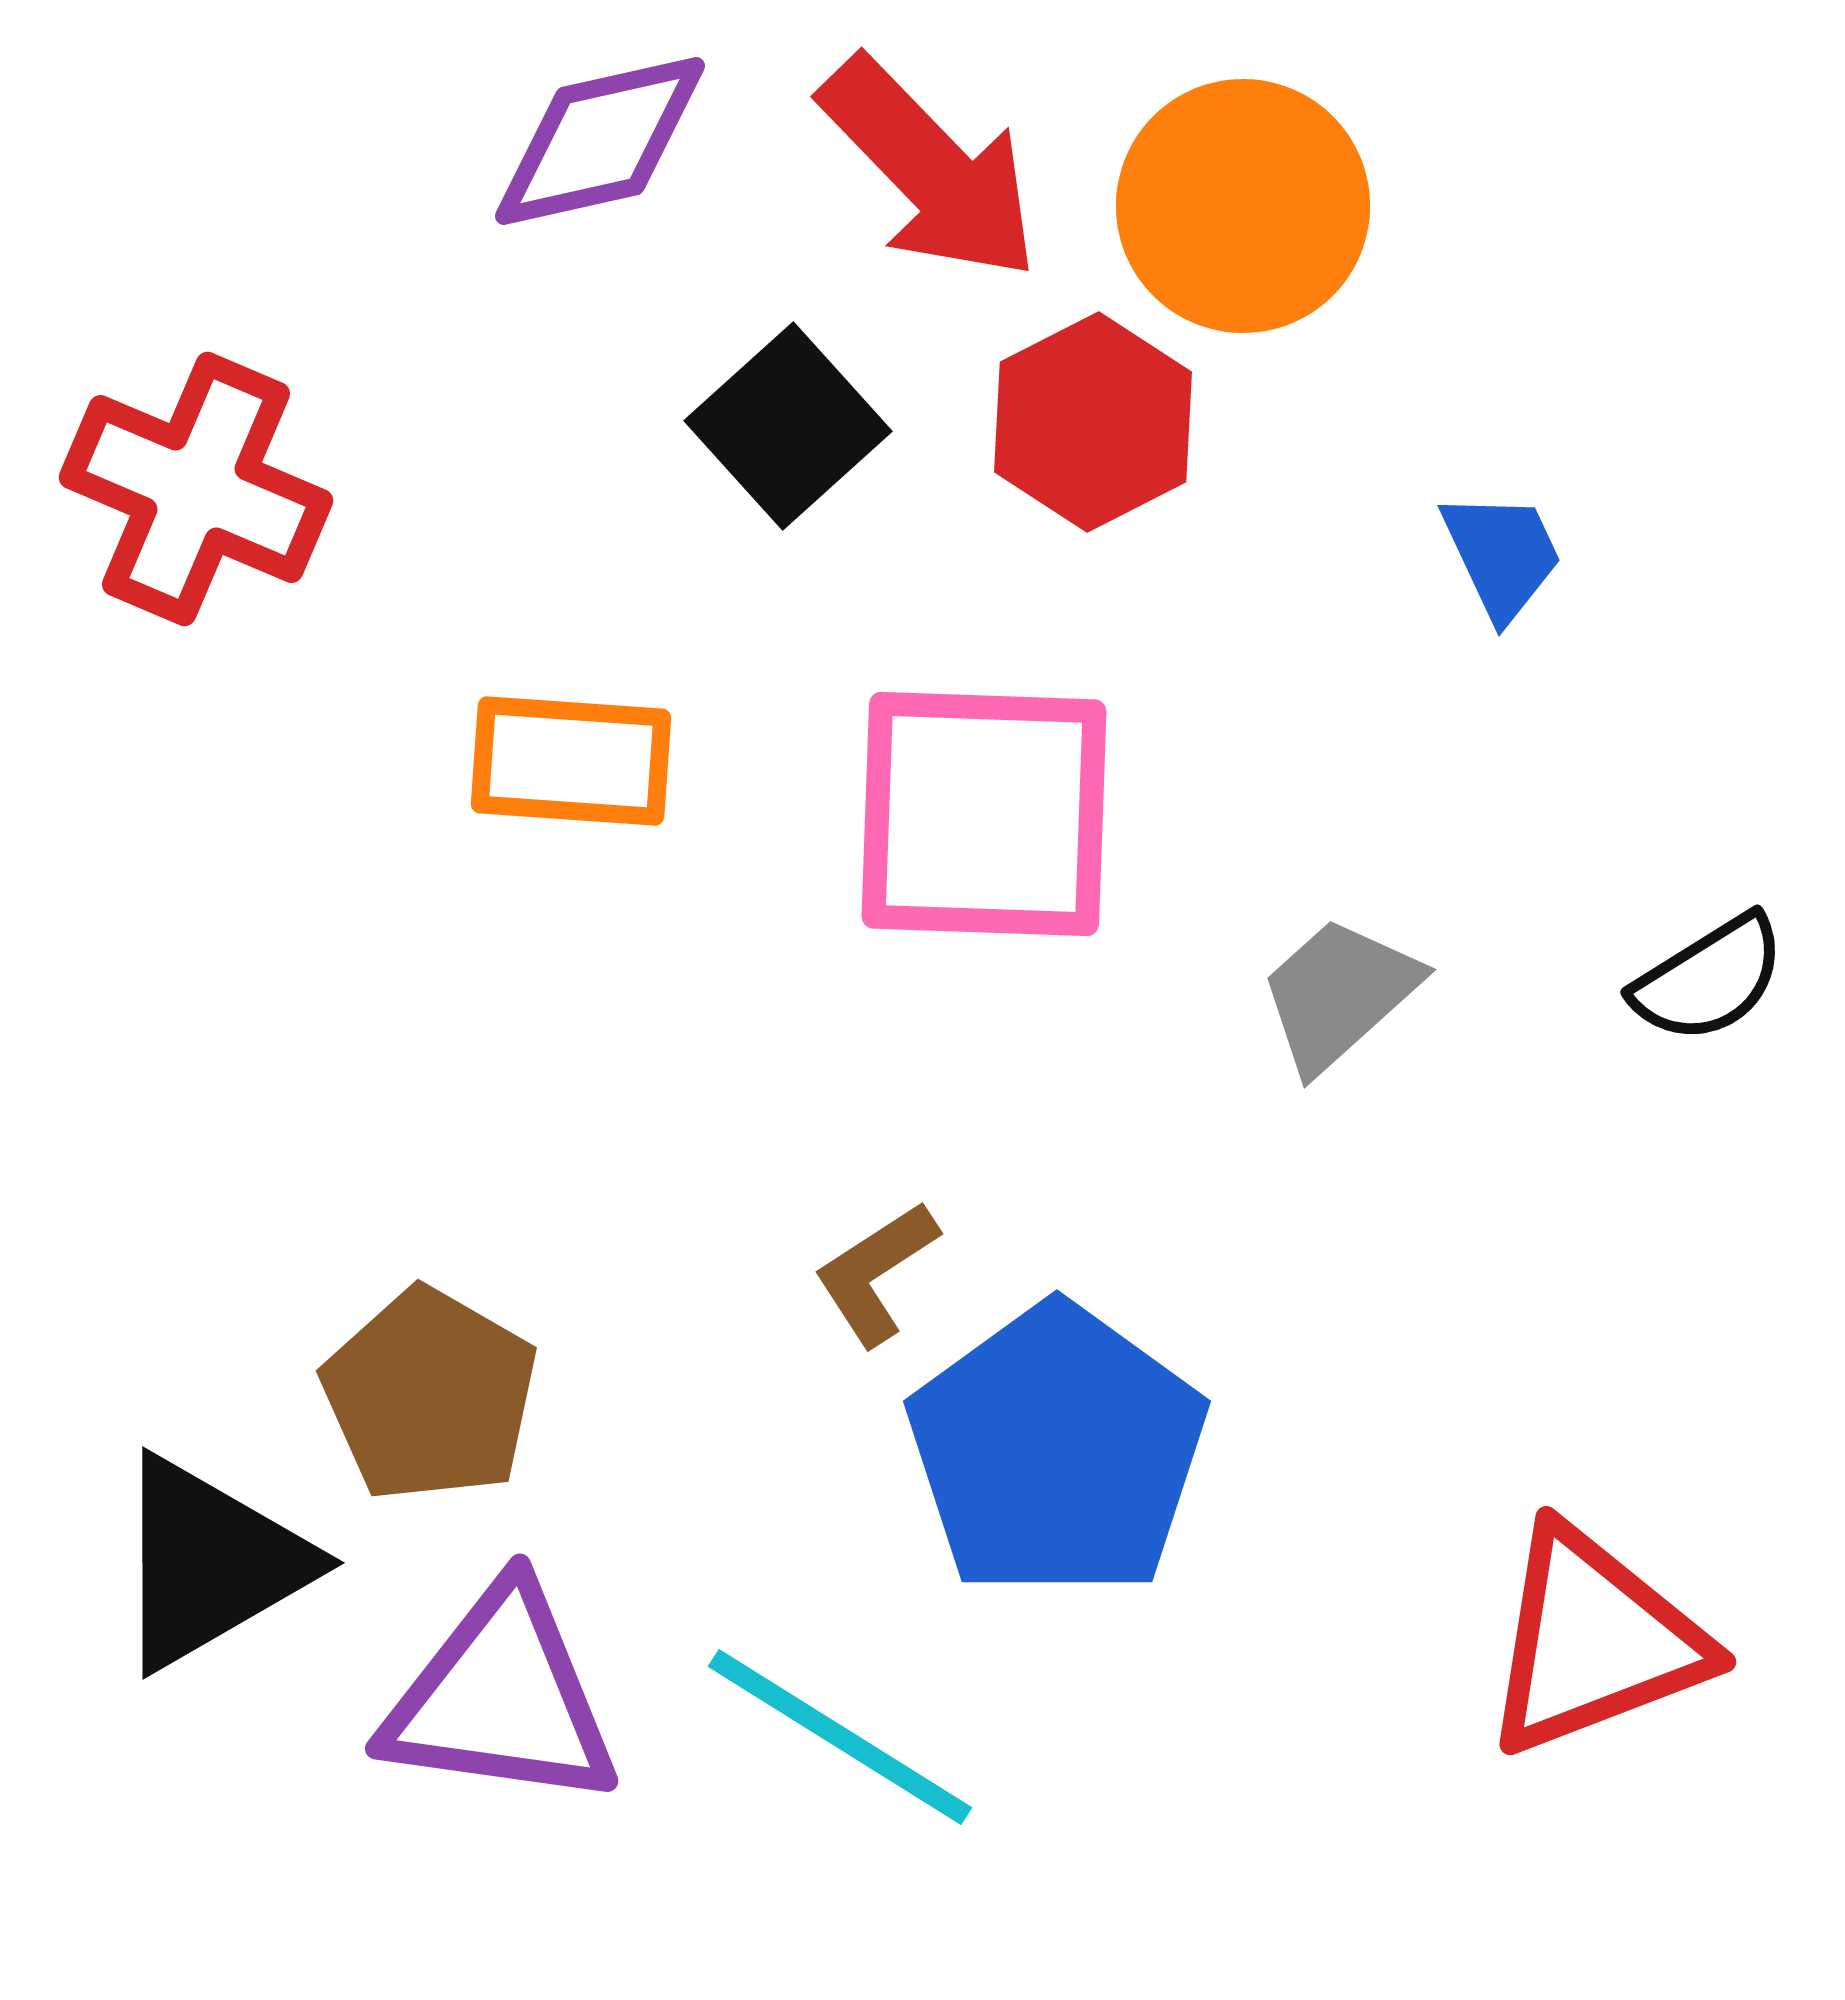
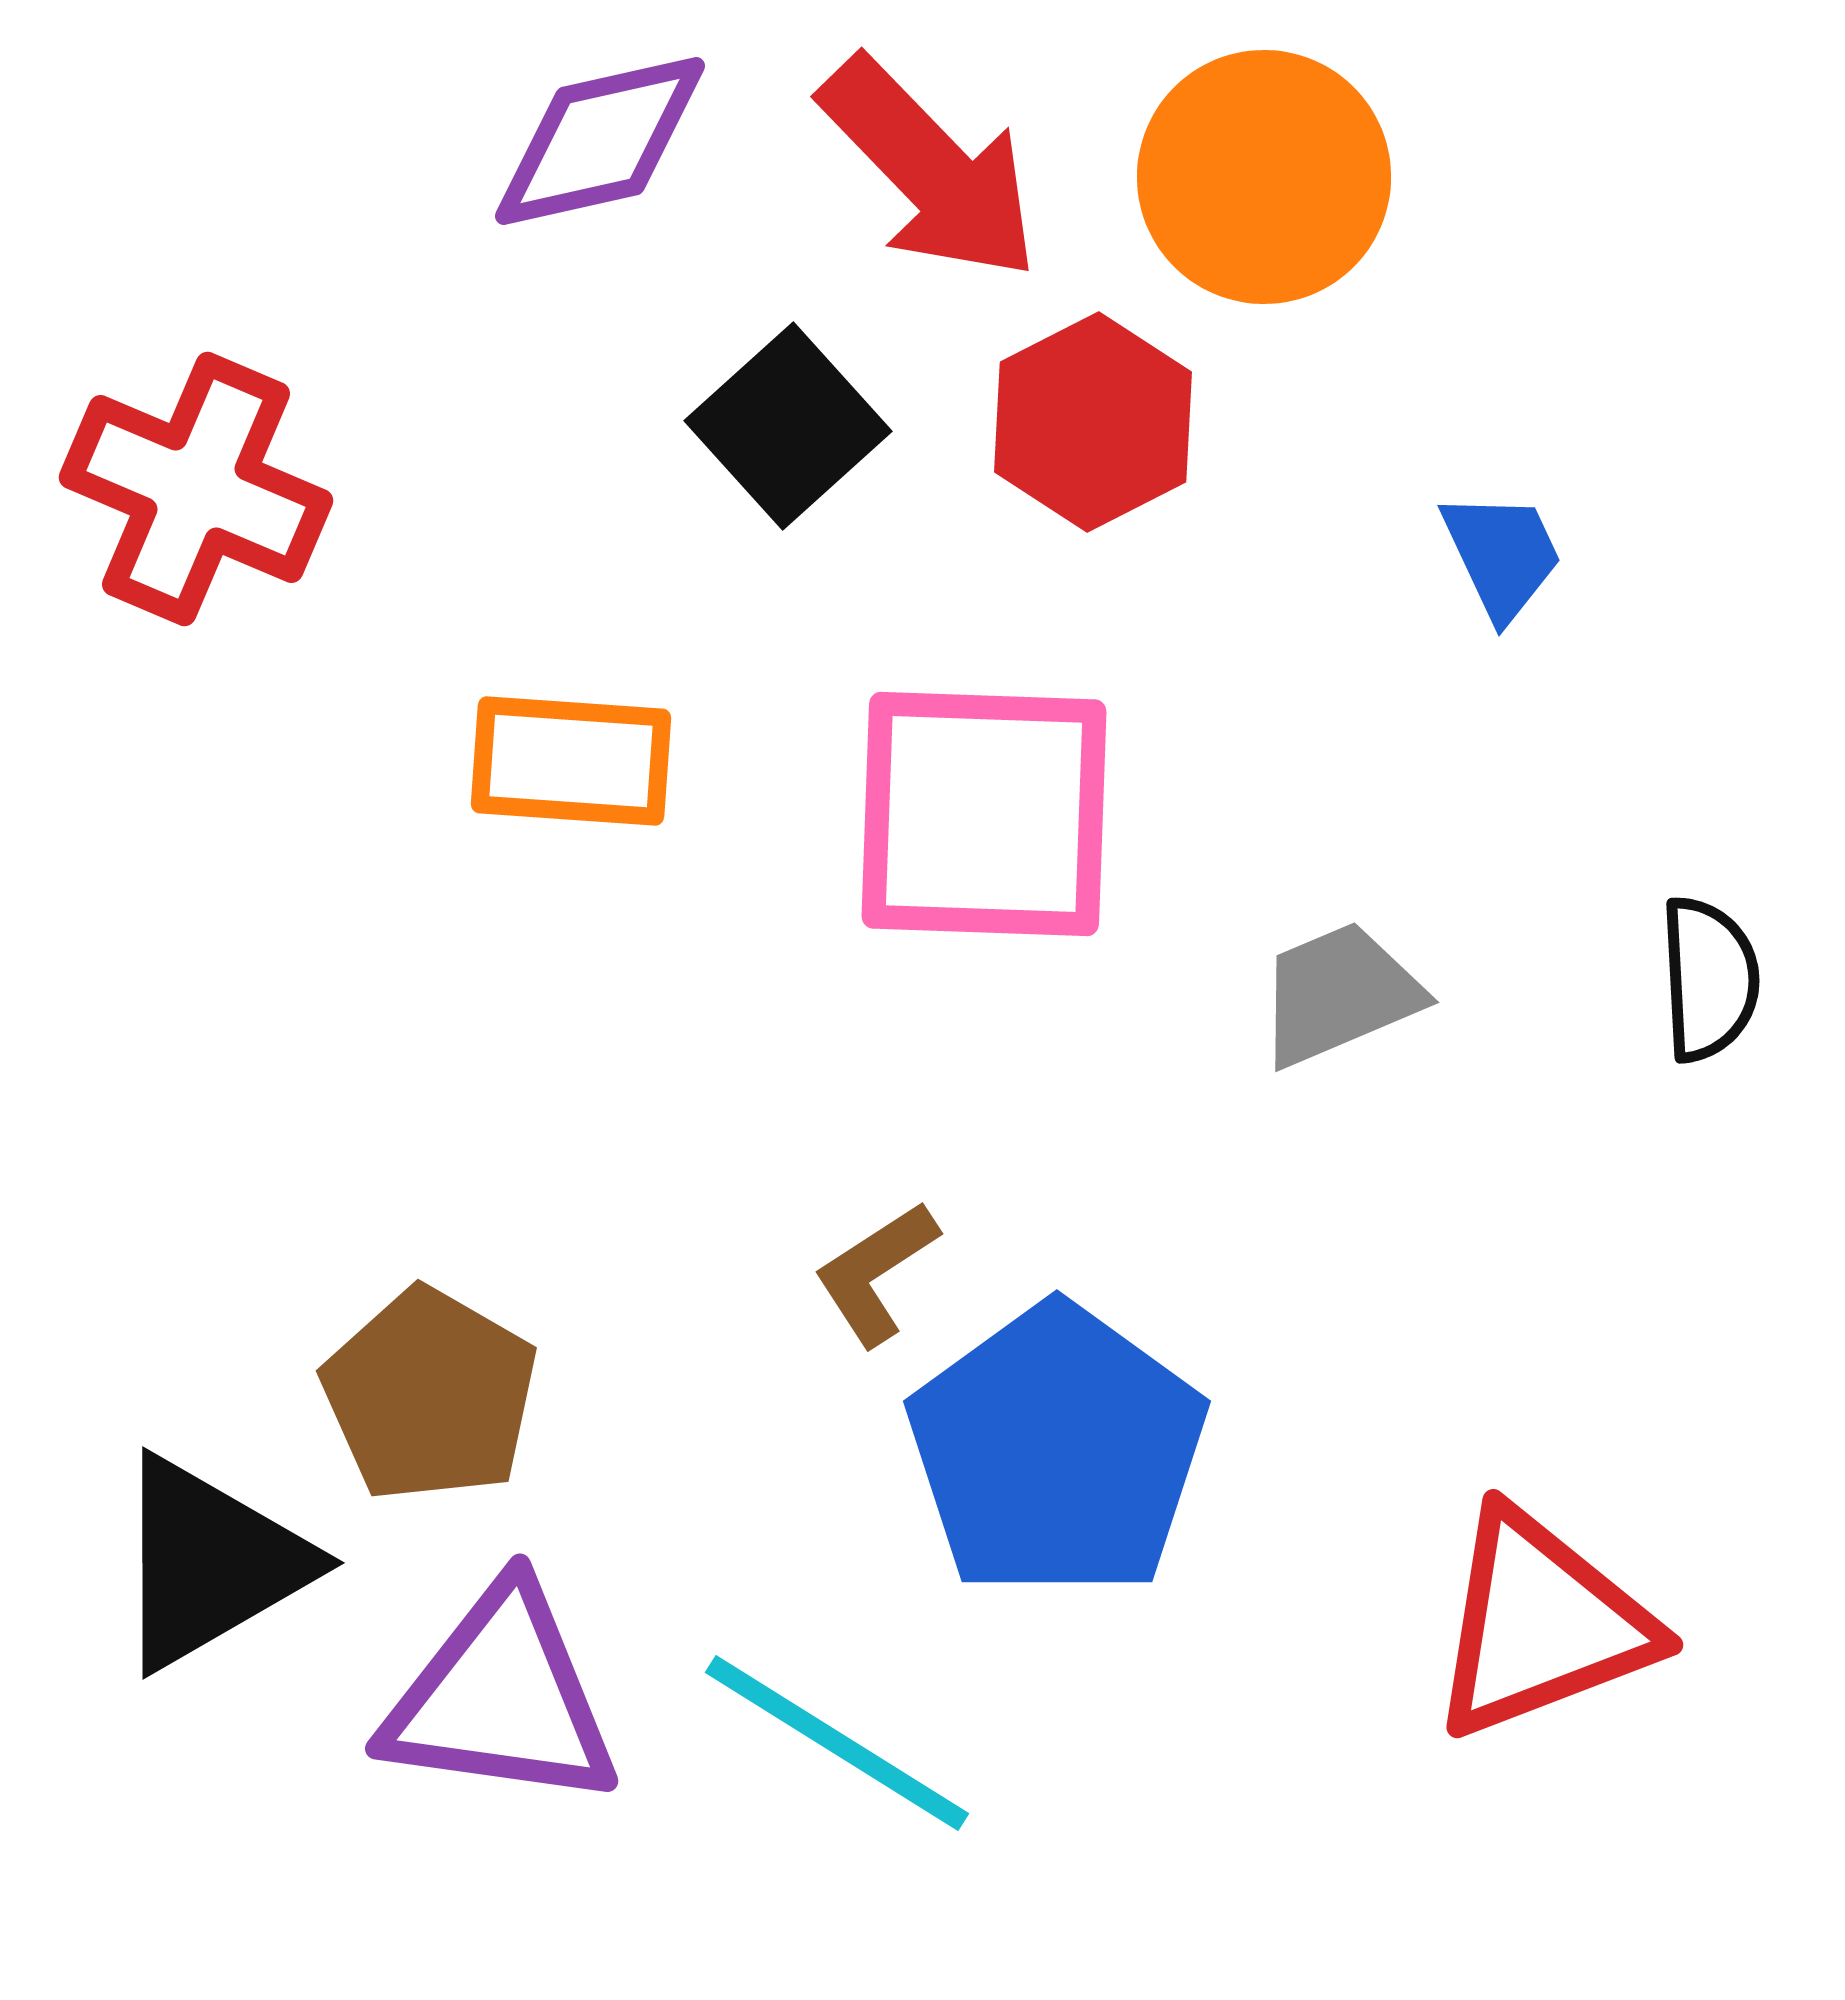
orange circle: moved 21 px right, 29 px up
black semicircle: rotated 61 degrees counterclockwise
gray trapezoid: rotated 19 degrees clockwise
red triangle: moved 53 px left, 17 px up
cyan line: moved 3 px left, 6 px down
